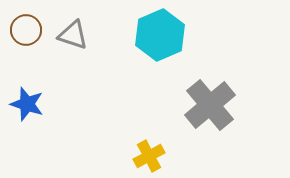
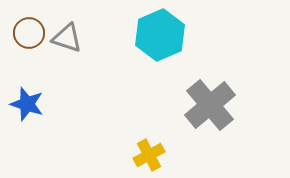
brown circle: moved 3 px right, 3 px down
gray triangle: moved 6 px left, 3 px down
yellow cross: moved 1 px up
